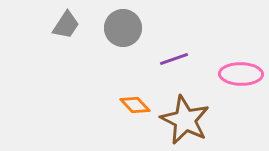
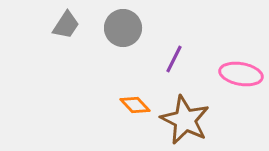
purple line: rotated 44 degrees counterclockwise
pink ellipse: rotated 9 degrees clockwise
